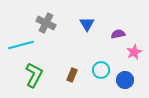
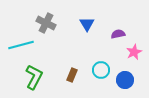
green L-shape: moved 2 px down
